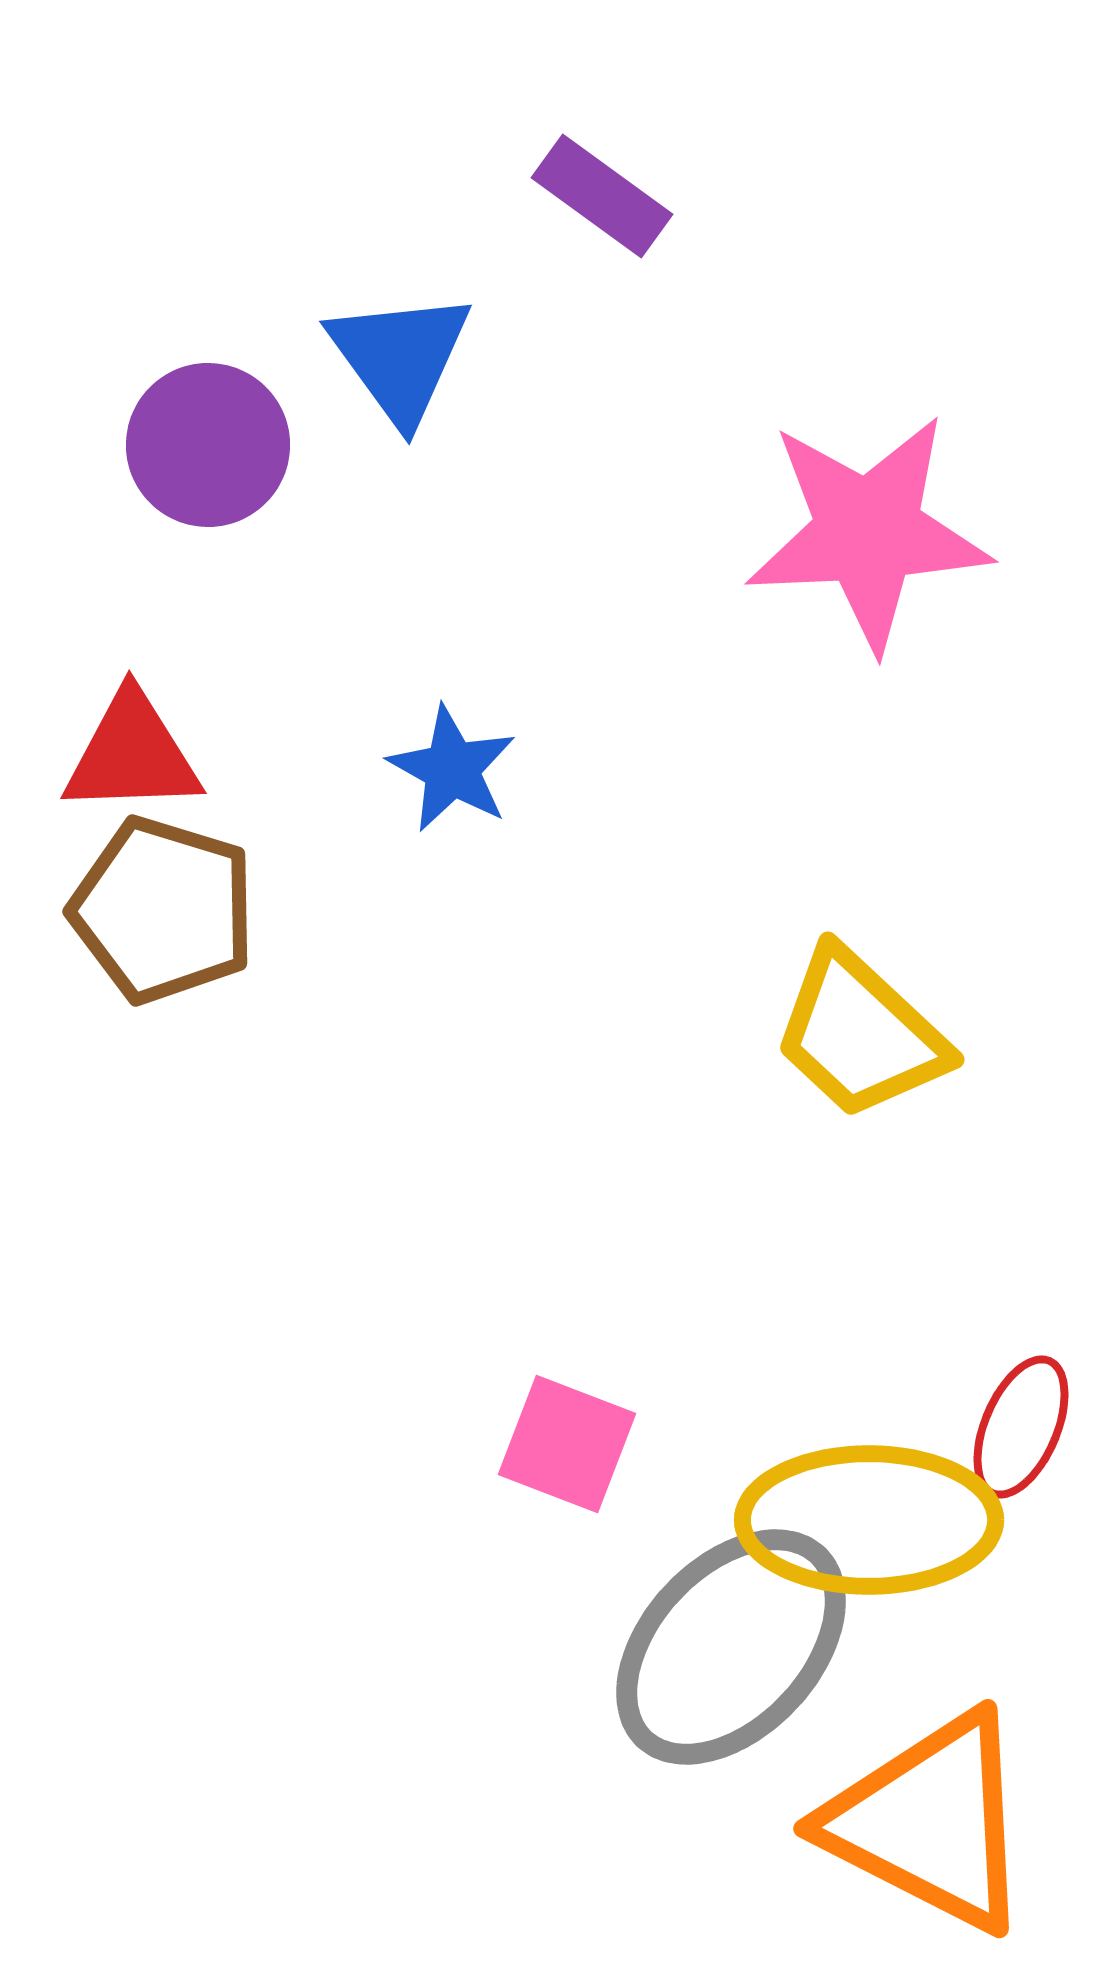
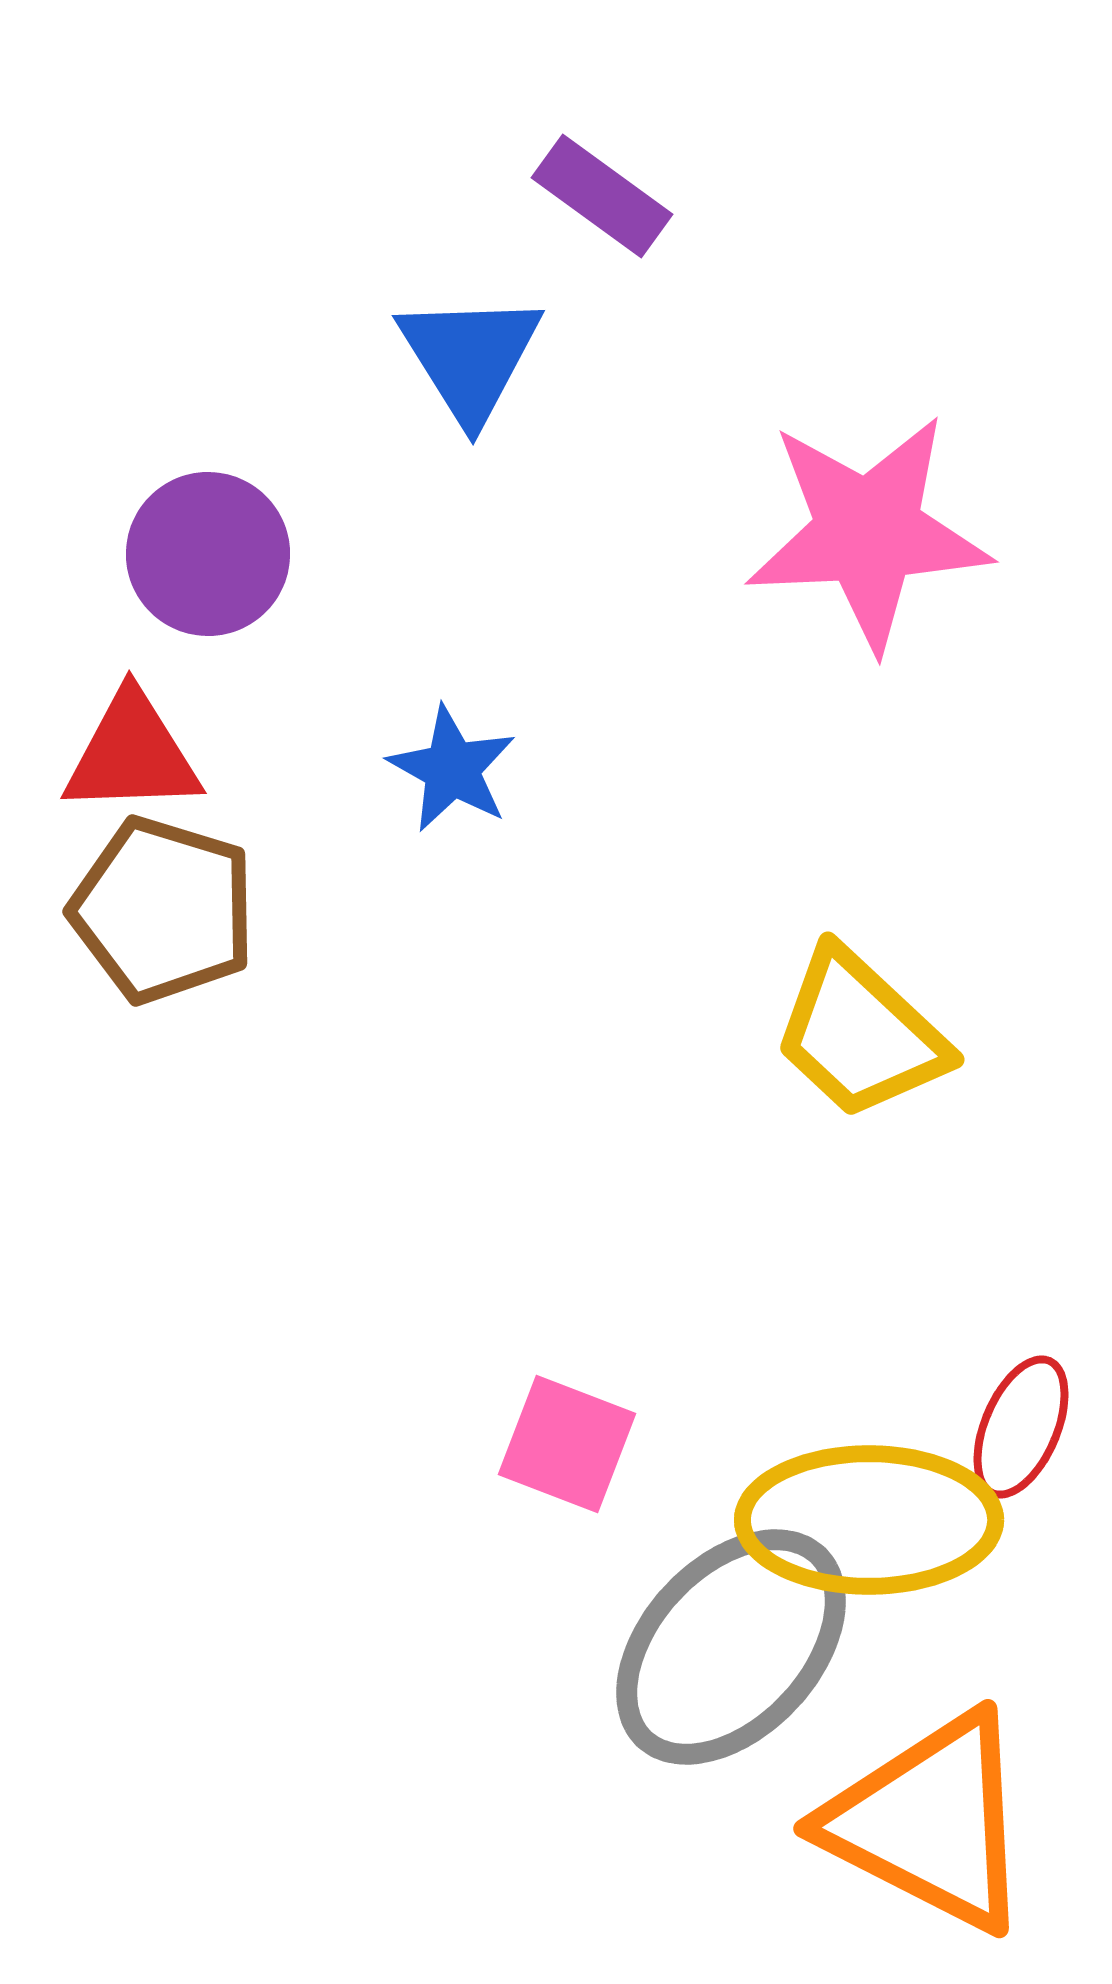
blue triangle: moved 70 px right; rotated 4 degrees clockwise
purple circle: moved 109 px down
